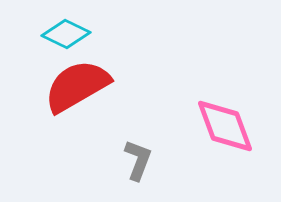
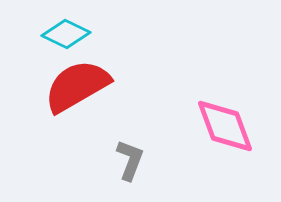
gray L-shape: moved 8 px left
